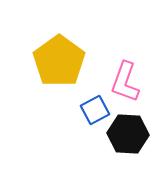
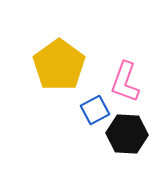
yellow pentagon: moved 4 px down
black hexagon: moved 1 px left
